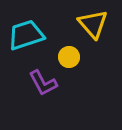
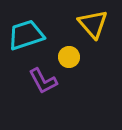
purple L-shape: moved 2 px up
